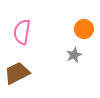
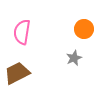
gray star: moved 3 px down
